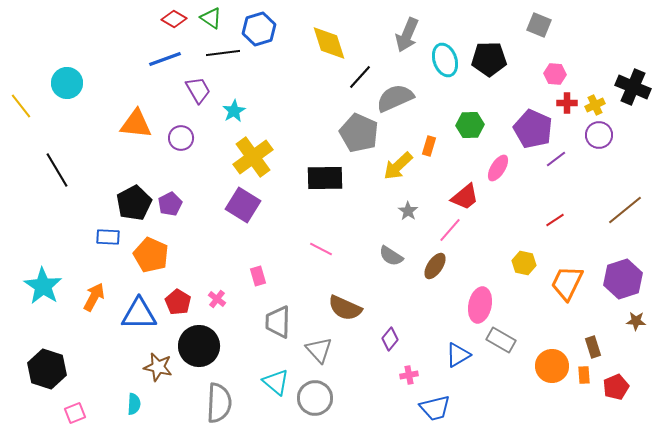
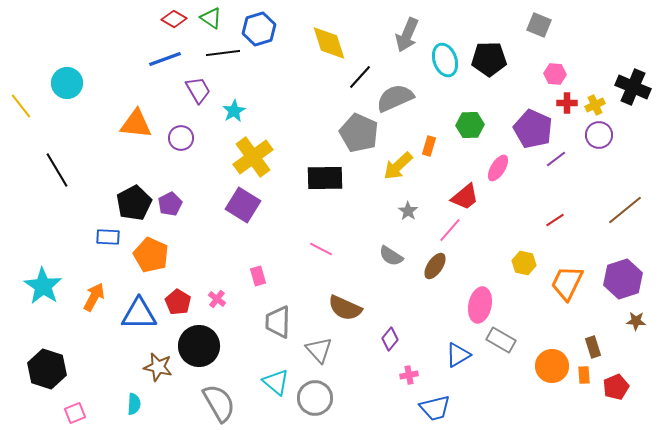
gray semicircle at (219, 403): rotated 33 degrees counterclockwise
